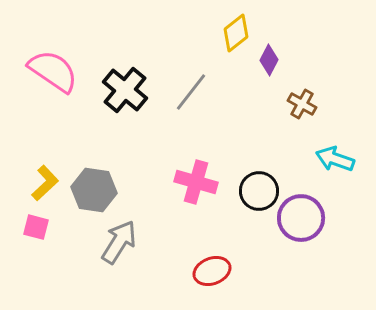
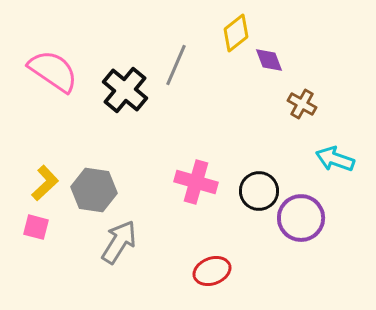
purple diamond: rotated 48 degrees counterclockwise
gray line: moved 15 px left, 27 px up; rotated 15 degrees counterclockwise
